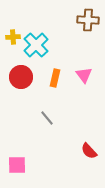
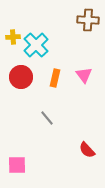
red semicircle: moved 2 px left, 1 px up
